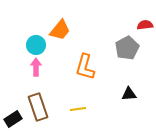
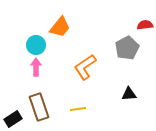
orange trapezoid: moved 3 px up
orange L-shape: rotated 40 degrees clockwise
brown rectangle: moved 1 px right
